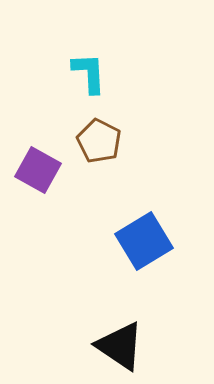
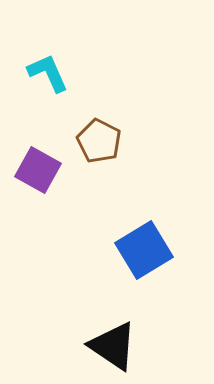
cyan L-shape: moved 41 px left; rotated 21 degrees counterclockwise
blue square: moved 9 px down
black triangle: moved 7 px left
